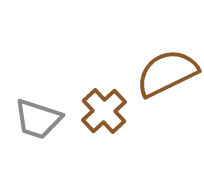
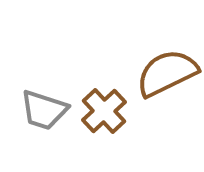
gray trapezoid: moved 6 px right, 9 px up
